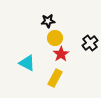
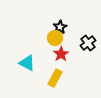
black star: moved 12 px right, 6 px down; rotated 24 degrees counterclockwise
black cross: moved 2 px left
